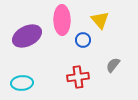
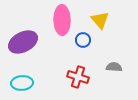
purple ellipse: moved 4 px left, 6 px down
gray semicircle: moved 1 px right, 2 px down; rotated 56 degrees clockwise
red cross: rotated 25 degrees clockwise
